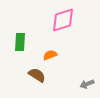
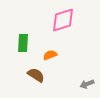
green rectangle: moved 3 px right, 1 px down
brown semicircle: moved 1 px left
